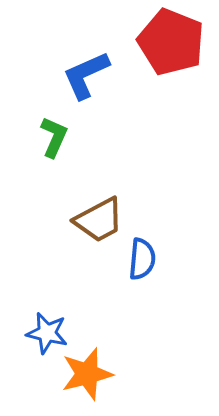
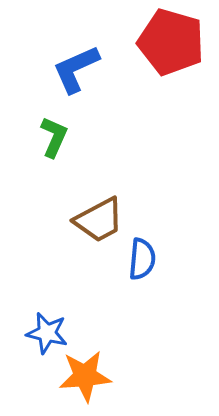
red pentagon: rotated 6 degrees counterclockwise
blue L-shape: moved 10 px left, 6 px up
orange star: moved 2 px left, 2 px down; rotated 10 degrees clockwise
